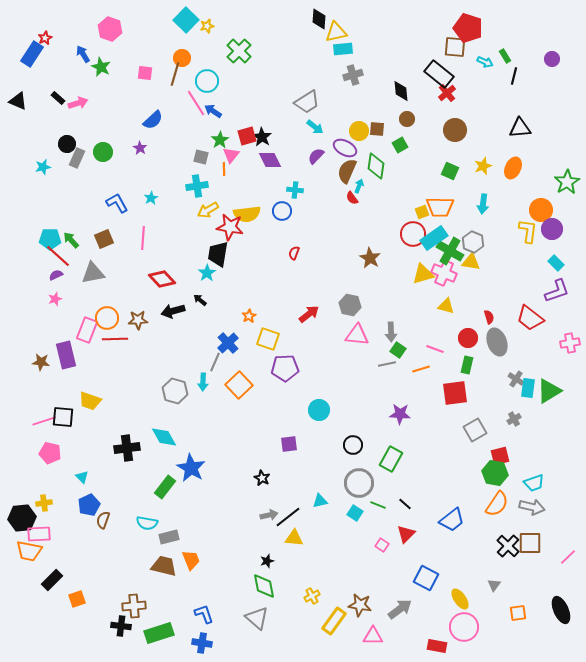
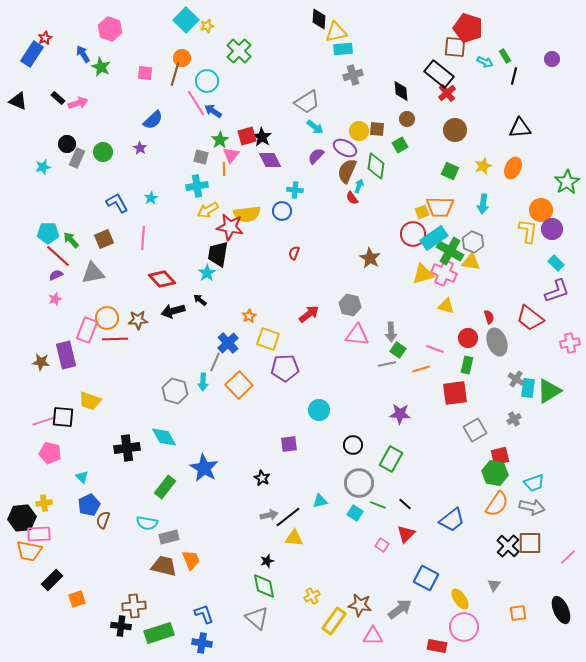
cyan pentagon at (50, 239): moved 2 px left, 6 px up
blue star at (191, 468): moved 13 px right
